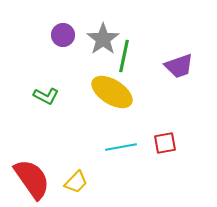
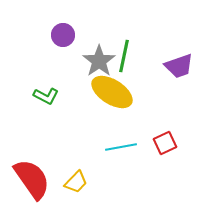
gray star: moved 4 px left, 22 px down
red square: rotated 15 degrees counterclockwise
